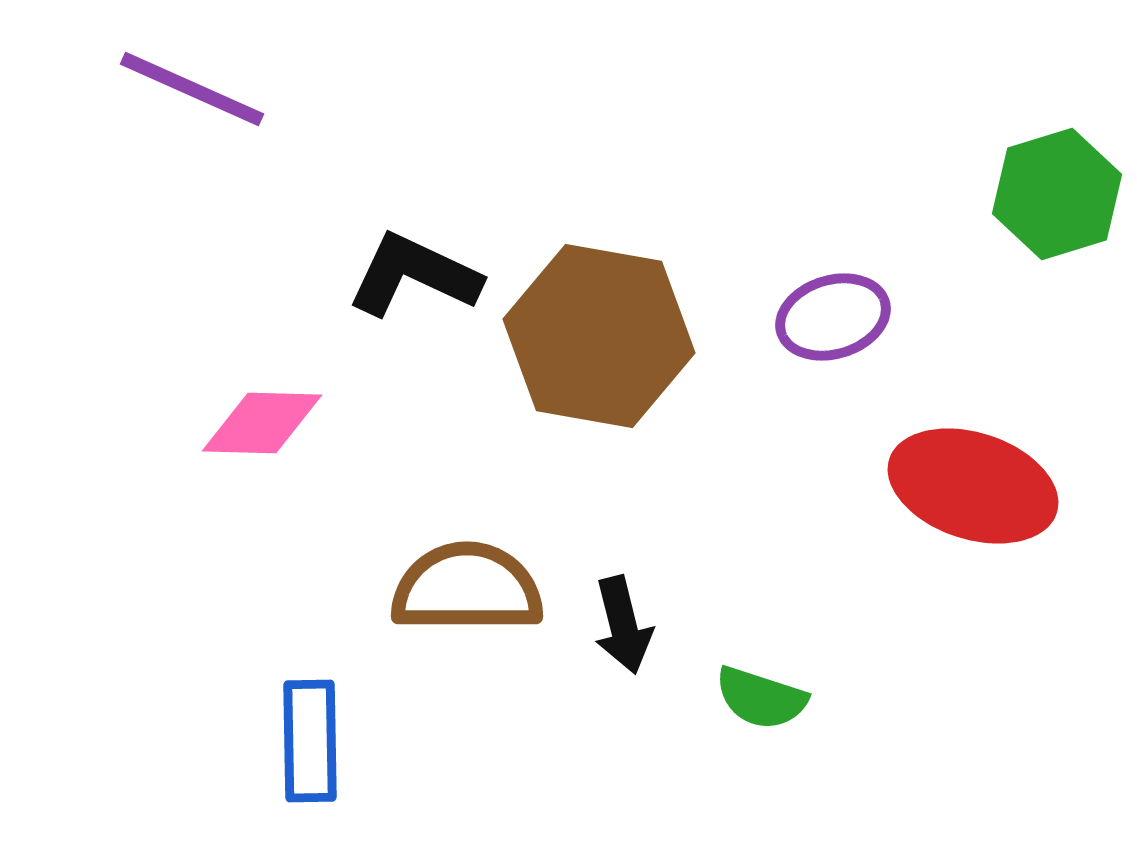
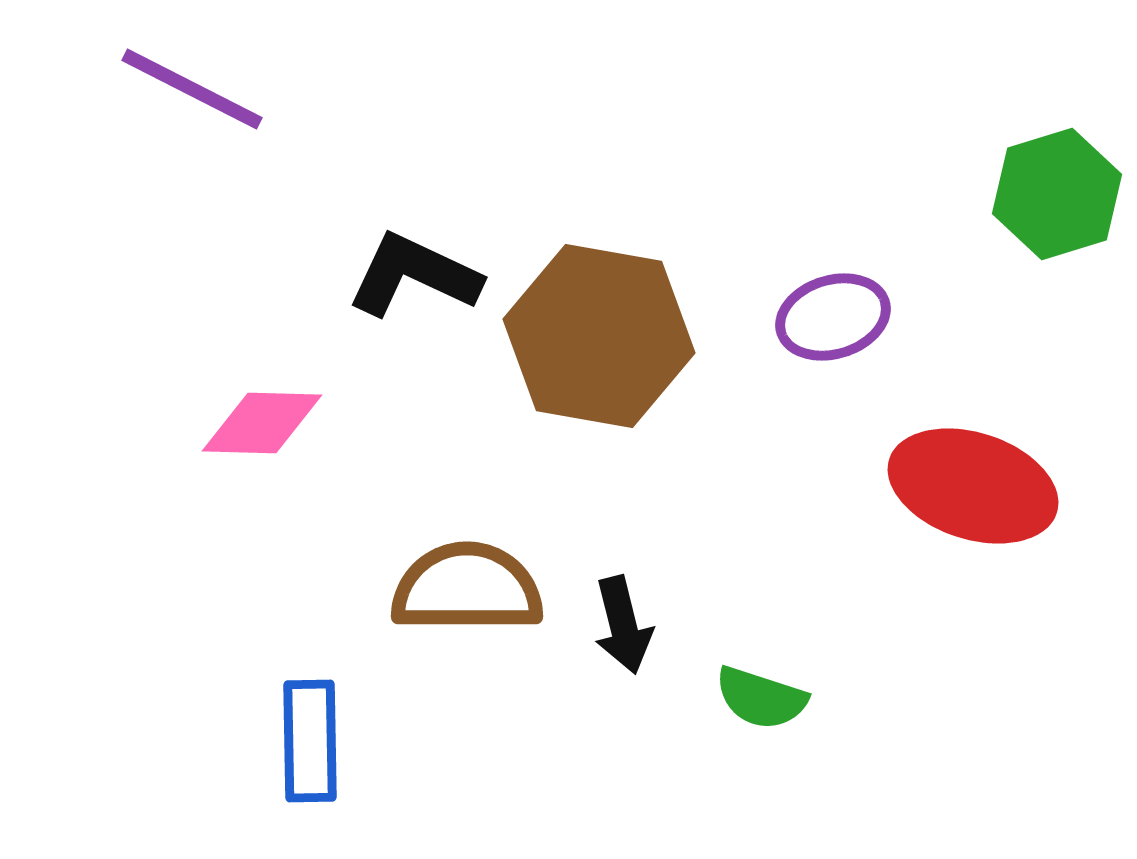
purple line: rotated 3 degrees clockwise
